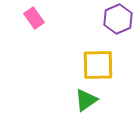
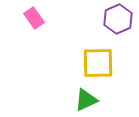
yellow square: moved 2 px up
green triangle: rotated 10 degrees clockwise
